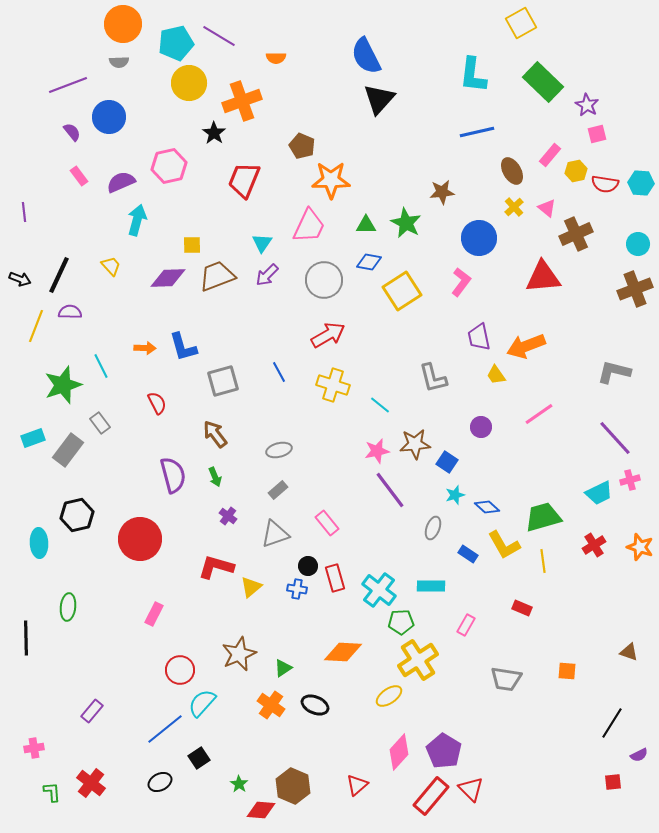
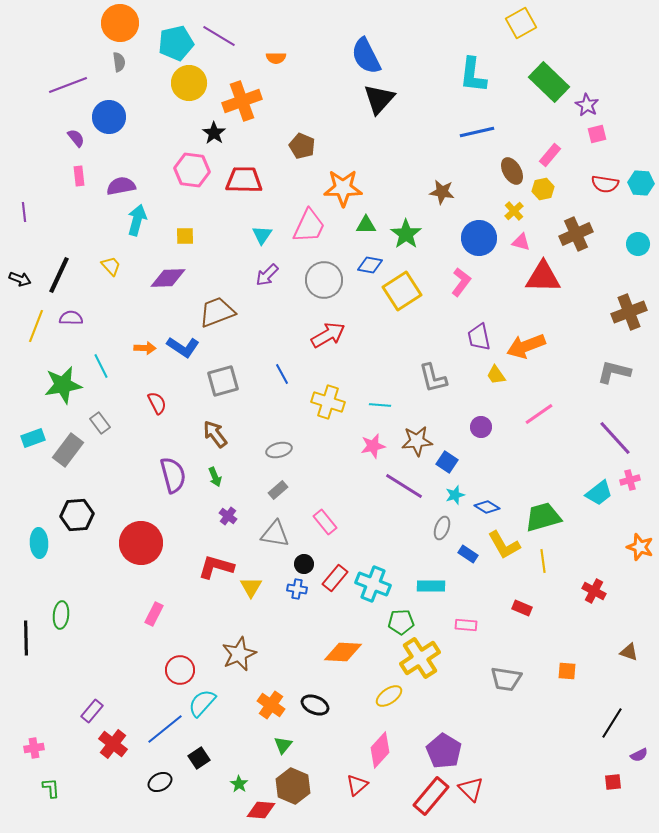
orange circle at (123, 24): moved 3 px left, 1 px up
gray semicircle at (119, 62): rotated 96 degrees counterclockwise
green rectangle at (543, 82): moved 6 px right
purple semicircle at (72, 132): moved 4 px right, 6 px down
pink hexagon at (169, 166): moved 23 px right, 4 px down; rotated 20 degrees clockwise
yellow hexagon at (576, 171): moved 33 px left, 18 px down
pink rectangle at (79, 176): rotated 30 degrees clockwise
red trapezoid at (244, 180): rotated 69 degrees clockwise
orange star at (331, 180): moved 12 px right, 8 px down
purple semicircle at (121, 182): moved 4 px down; rotated 12 degrees clockwise
brown star at (442, 192): rotated 15 degrees clockwise
yellow cross at (514, 207): moved 4 px down
pink triangle at (547, 208): moved 26 px left, 34 px down; rotated 24 degrees counterclockwise
green star at (406, 223): moved 11 px down; rotated 8 degrees clockwise
cyan triangle at (262, 243): moved 8 px up
yellow square at (192, 245): moved 7 px left, 9 px up
blue diamond at (369, 262): moved 1 px right, 3 px down
brown trapezoid at (217, 276): moved 36 px down
red triangle at (543, 277): rotated 6 degrees clockwise
brown cross at (635, 289): moved 6 px left, 23 px down
purple semicircle at (70, 312): moved 1 px right, 6 px down
blue L-shape at (183, 347): rotated 40 degrees counterclockwise
blue line at (279, 372): moved 3 px right, 2 px down
green star at (63, 385): rotated 9 degrees clockwise
yellow cross at (333, 385): moved 5 px left, 17 px down
cyan line at (380, 405): rotated 35 degrees counterclockwise
brown star at (415, 444): moved 2 px right, 3 px up
pink star at (377, 451): moved 4 px left, 5 px up
purple line at (390, 490): moved 14 px right, 4 px up; rotated 21 degrees counterclockwise
cyan trapezoid at (599, 493): rotated 12 degrees counterclockwise
blue diamond at (487, 507): rotated 10 degrees counterclockwise
black hexagon at (77, 515): rotated 8 degrees clockwise
pink rectangle at (327, 523): moved 2 px left, 1 px up
gray ellipse at (433, 528): moved 9 px right
gray triangle at (275, 534): rotated 28 degrees clockwise
red circle at (140, 539): moved 1 px right, 4 px down
red cross at (594, 545): moved 46 px down; rotated 30 degrees counterclockwise
black circle at (308, 566): moved 4 px left, 2 px up
red rectangle at (335, 578): rotated 56 degrees clockwise
yellow triangle at (251, 587): rotated 20 degrees counterclockwise
cyan cross at (379, 590): moved 6 px left, 6 px up; rotated 16 degrees counterclockwise
green ellipse at (68, 607): moved 7 px left, 8 px down
pink rectangle at (466, 625): rotated 65 degrees clockwise
yellow cross at (418, 660): moved 2 px right, 2 px up
green triangle at (283, 668): moved 77 px down; rotated 18 degrees counterclockwise
pink diamond at (399, 752): moved 19 px left, 2 px up
red cross at (91, 783): moved 22 px right, 39 px up
green L-shape at (52, 792): moved 1 px left, 4 px up
